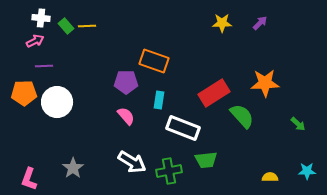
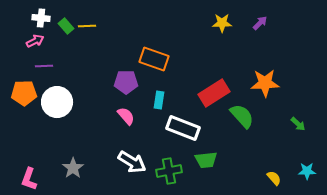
orange rectangle: moved 2 px up
yellow semicircle: moved 4 px right, 1 px down; rotated 49 degrees clockwise
